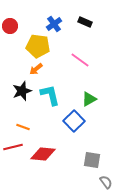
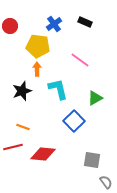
orange arrow: moved 1 px right; rotated 128 degrees clockwise
cyan L-shape: moved 8 px right, 6 px up
green triangle: moved 6 px right, 1 px up
